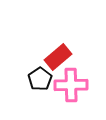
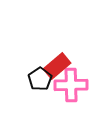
red rectangle: moved 1 px left, 9 px down
